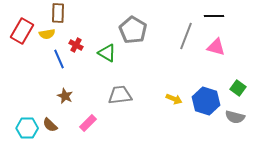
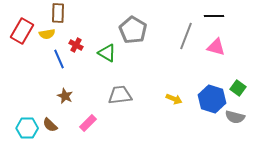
blue hexagon: moved 6 px right, 2 px up
